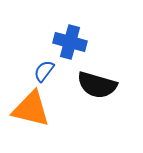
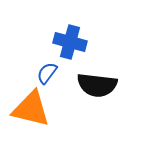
blue semicircle: moved 3 px right, 2 px down
black semicircle: rotated 9 degrees counterclockwise
